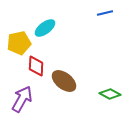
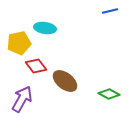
blue line: moved 5 px right, 2 px up
cyan ellipse: rotated 45 degrees clockwise
red diamond: rotated 40 degrees counterclockwise
brown ellipse: moved 1 px right
green diamond: moved 1 px left
